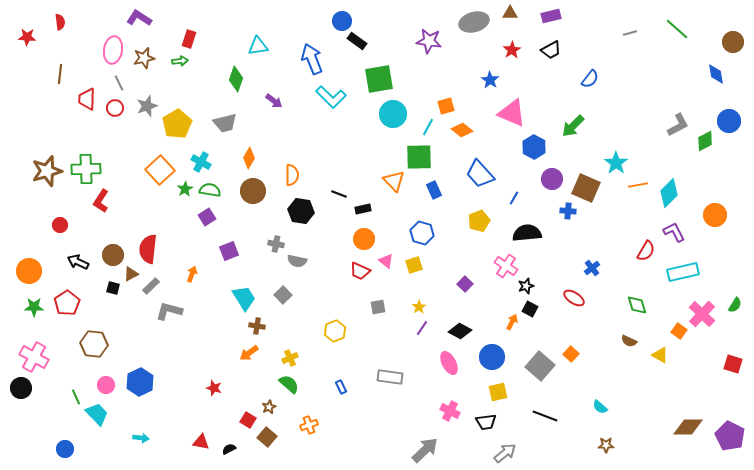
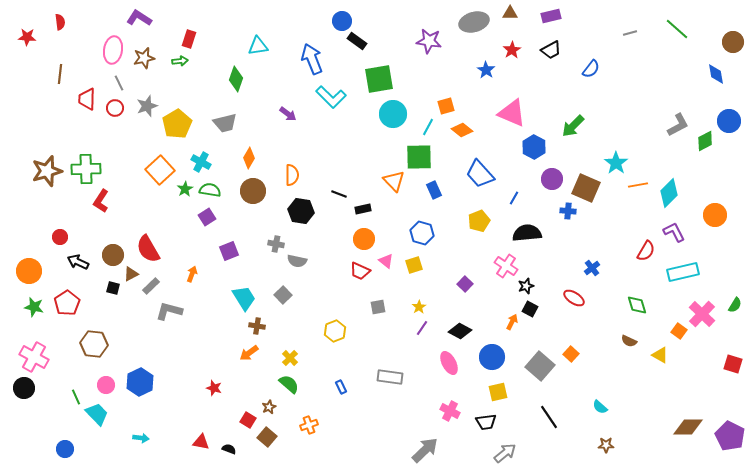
blue semicircle at (590, 79): moved 1 px right, 10 px up
blue star at (490, 80): moved 4 px left, 10 px up
purple arrow at (274, 101): moved 14 px right, 13 px down
red circle at (60, 225): moved 12 px down
red semicircle at (148, 249): rotated 36 degrees counterclockwise
green star at (34, 307): rotated 12 degrees clockwise
yellow cross at (290, 358): rotated 21 degrees counterclockwise
black circle at (21, 388): moved 3 px right
black line at (545, 416): moved 4 px right, 1 px down; rotated 35 degrees clockwise
black semicircle at (229, 449): rotated 48 degrees clockwise
